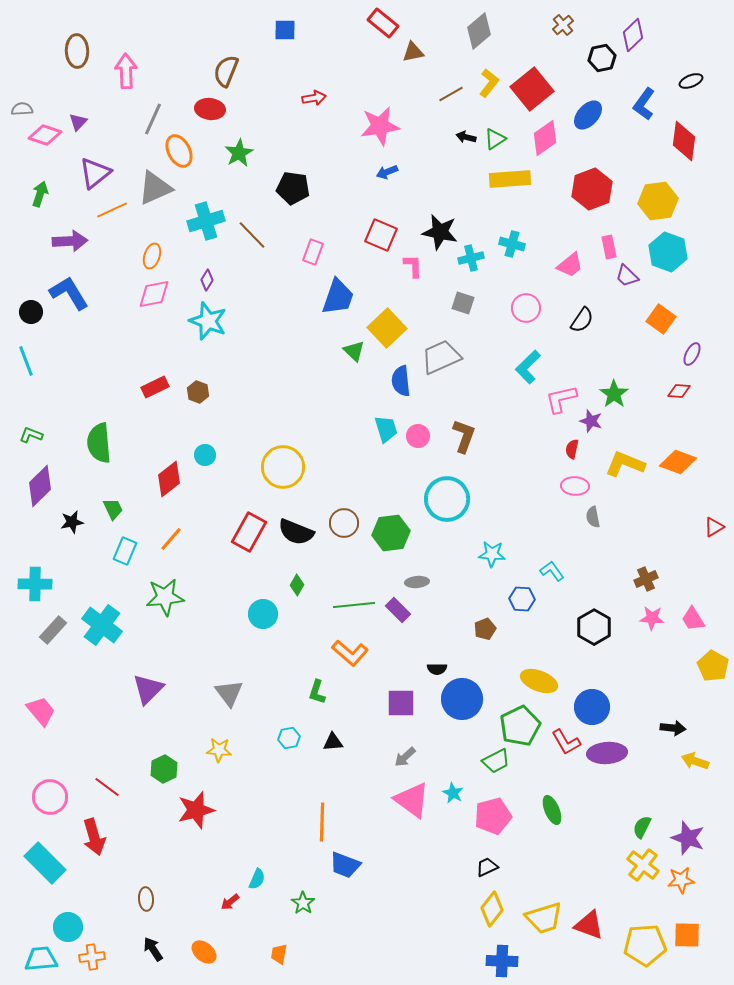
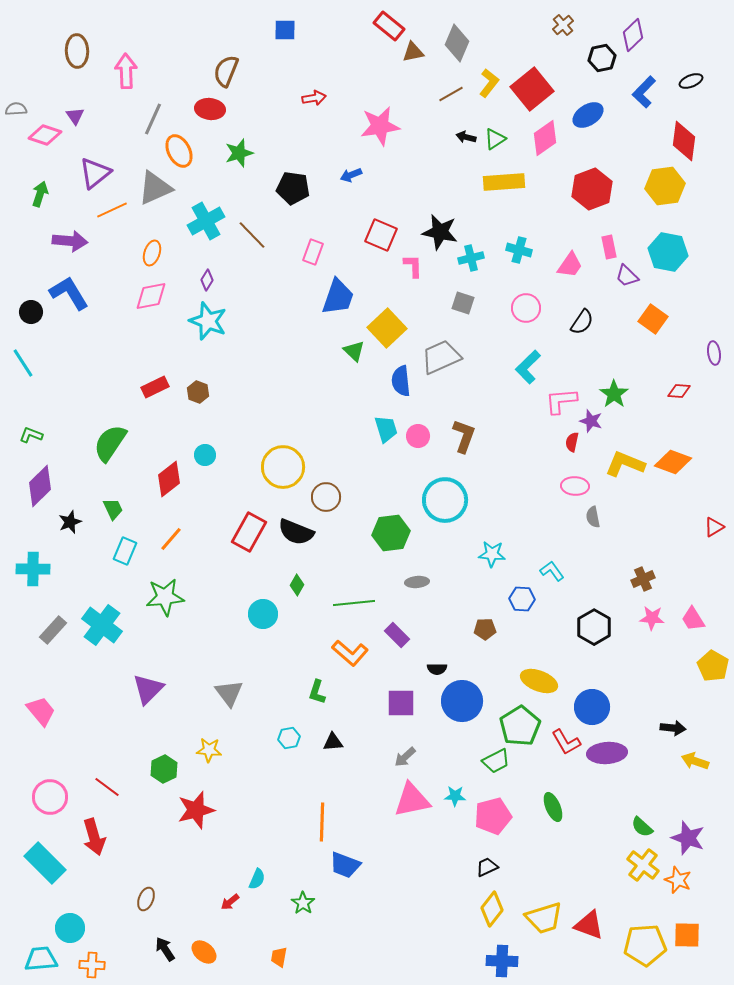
red rectangle at (383, 23): moved 6 px right, 3 px down
gray diamond at (479, 31): moved 22 px left, 12 px down; rotated 27 degrees counterclockwise
blue L-shape at (644, 104): moved 12 px up; rotated 8 degrees clockwise
gray semicircle at (22, 109): moved 6 px left
blue ellipse at (588, 115): rotated 16 degrees clockwise
purple triangle at (78, 122): moved 3 px left, 6 px up; rotated 18 degrees counterclockwise
green star at (239, 153): rotated 12 degrees clockwise
blue arrow at (387, 172): moved 36 px left, 3 px down
yellow rectangle at (510, 179): moved 6 px left, 3 px down
yellow hexagon at (658, 201): moved 7 px right, 15 px up
cyan cross at (206, 221): rotated 12 degrees counterclockwise
purple arrow at (70, 241): rotated 8 degrees clockwise
cyan cross at (512, 244): moved 7 px right, 6 px down
cyan hexagon at (668, 252): rotated 9 degrees counterclockwise
orange ellipse at (152, 256): moved 3 px up
pink trapezoid at (570, 265): rotated 16 degrees counterclockwise
pink diamond at (154, 294): moved 3 px left, 2 px down
orange square at (661, 319): moved 8 px left
black semicircle at (582, 320): moved 2 px down
purple ellipse at (692, 354): moved 22 px right, 1 px up; rotated 35 degrees counterclockwise
cyan line at (26, 361): moved 3 px left, 2 px down; rotated 12 degrees counterclockwise
pink L-shape at (561, 399): moved 2 px down; rotated 8 degrees clockwise
green semicircle at (99, 443): moved 11 px right; rotated 39 degrees clockwise
red semicircle at (572, 449): moved 7 px up
orange diamond at (678, 462): moved 5 px left
cyan circle at (447, 499): moved 2 px left, 1 px down
black star at (72, 522): moved 2 px left; rotated 10 degrees counterclockwise
brown circle at (344, 523): moved 18 px left, 26 px up
brown cross at (646, 579): moved 3 px left
cyan cross at (35, 584): moved 2 px left, 15 px up
green line at (354, 605): moved 2 px up
purple rectangle at (398, 610): moved 1 px left, 25 px down
brown pentagon at (485, 629): rotated 20 degrees clockwise
blue circle at (462, 699): moved 2 px down
green pentagon at (520, 726): rotated 6 degrees counterclockwise
yellow star at (219, 750): moved 10 px left
cyan star at (453, 793): moved 2 px right, 3 px down; rotated 25 degrees counterclockwise
pink triangle at (412, 800): rotated 48 degrees counterclockwise
green ellipse at (552, 810): moved 1 px right, 3 px up
green semicircle at (642, 827): rotated 75 degrees counterclockwise
orange star at (681, 880): moved 3 px left; rotated 28 degrees clockwise
brown ellipse at (146, 899): rotated 25 degrees clockwise
cyan circle at (68, 927): moved 2 px right, 1 px down
black arrow at (153, 949): moved 12 px right
orange trapezoid at (279, 954): moved 3 px down
orange cross at (92, 957): moved 8 px down; rotated 10 degrees clockwise
